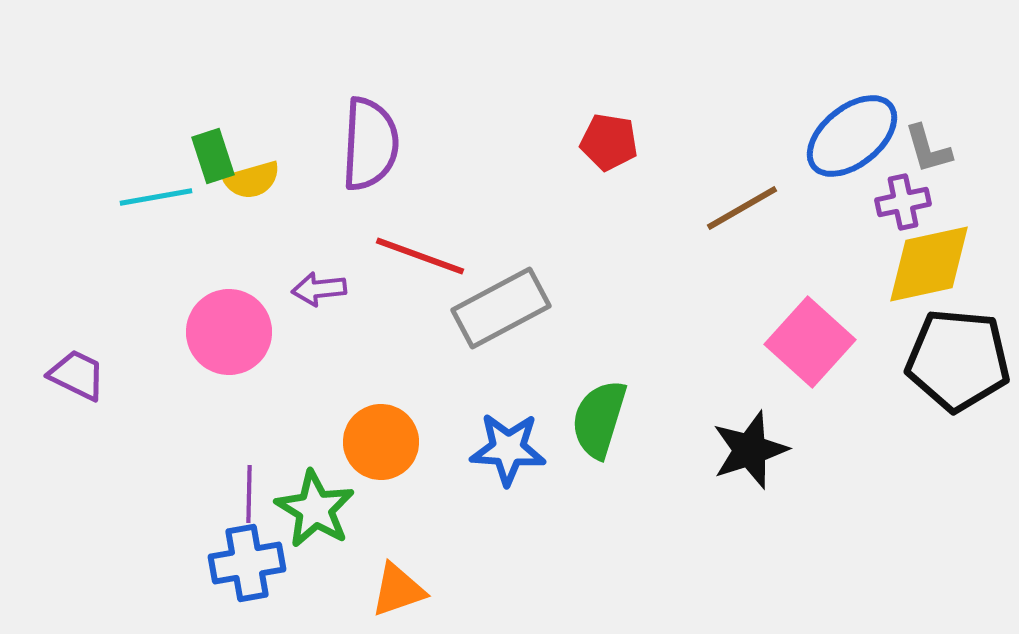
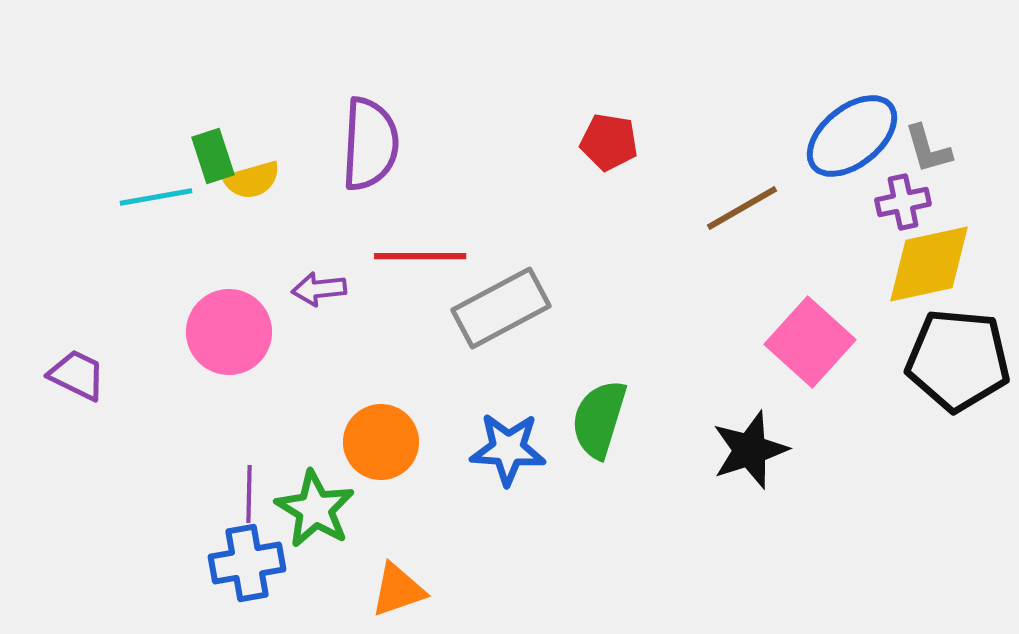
red line: rotated 20 degrees counterclockwise
